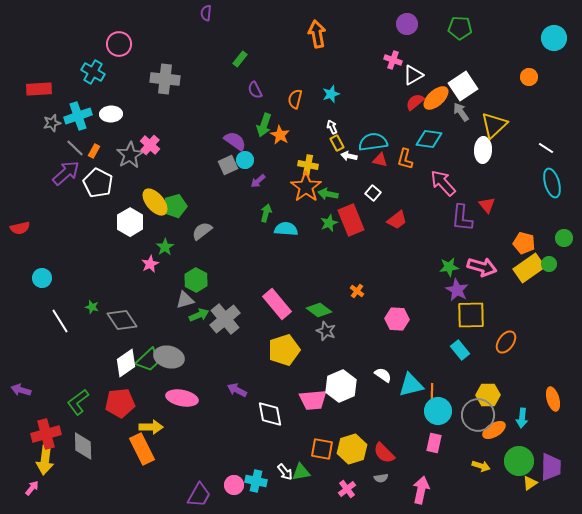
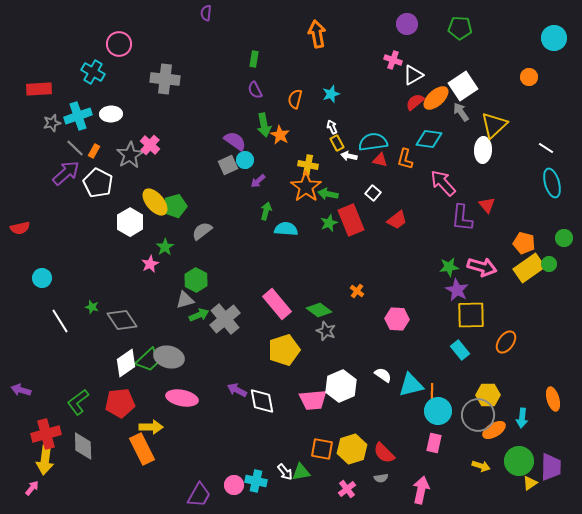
green rectangle at (240, 59): moved 14 px right; rotated 28 degrees counterclockwise
green arrow at (264, 125): rotated 30 degrees counterclockwise
green arrow at (266, 213): moved 2 px up
white diamond at (270, 414): moved 8 px left, 13 px up
